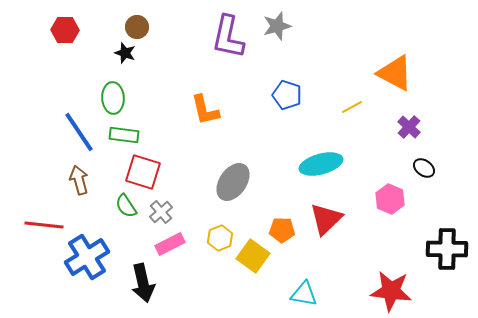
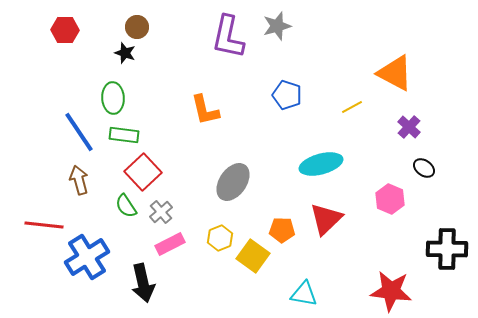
red square: rotated 30 degrees clockwise
